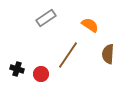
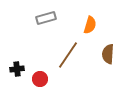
gray rectangle: rotated 18 degrees clockwise
orange semicircle: rotated 72 degrees clockwise
black cross: rotated 24 degrees counterclockwise
red circle: moved 1 px left, 5 px down
